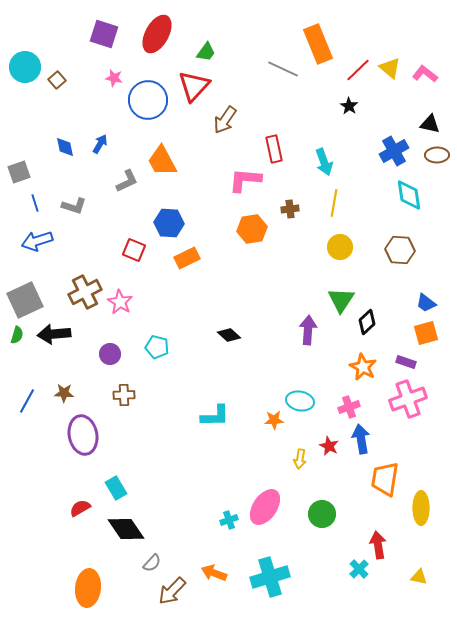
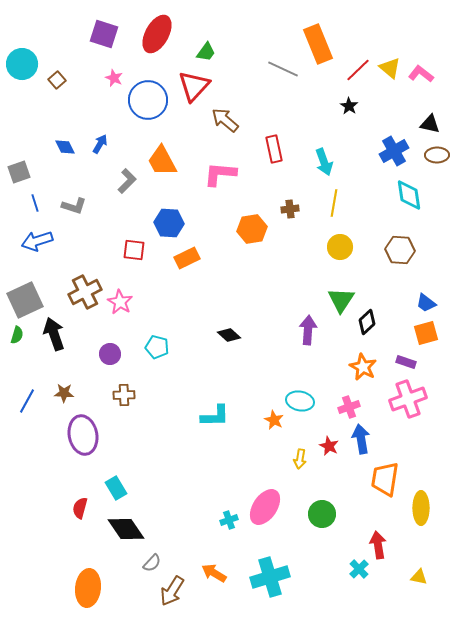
cyan circle at (25, 67): moved 3 px left, 3 px up
pink L-shape at (425, 74): moved 4 px left
pink star at (114, 78): rotated 12 degrees clockwise
brown arrow at (225, 120): rotated 96 degrees clockwise
blue diamond at (65, 147): rotated 15 degrees counterclockwise
pink L-shape at (245, 180): moved 25 px left, 6 px up
gray L-shape at (127, 181): rotated 20 degrees counterclockwise
red square at (134, 250): rotated 15 degrees counterclockwise
black arrow at (54, 334): rotated 76 degrees clockwise
orange star at (274, 420): rotated 30 degrees clockwise
red semicircle at (80, 508): rotated 45 degrees counterclockwise
orange arrow at (214, 573): rotated 10 degrees clockwise
brown arrow at (172, 591): rotated 12 degrees counterclockwise
